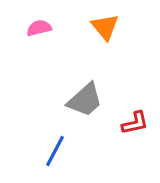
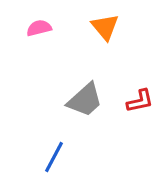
red L-shape: moved 5 px right, 22 px up
blue line: moved 1 px left, 6 px down
